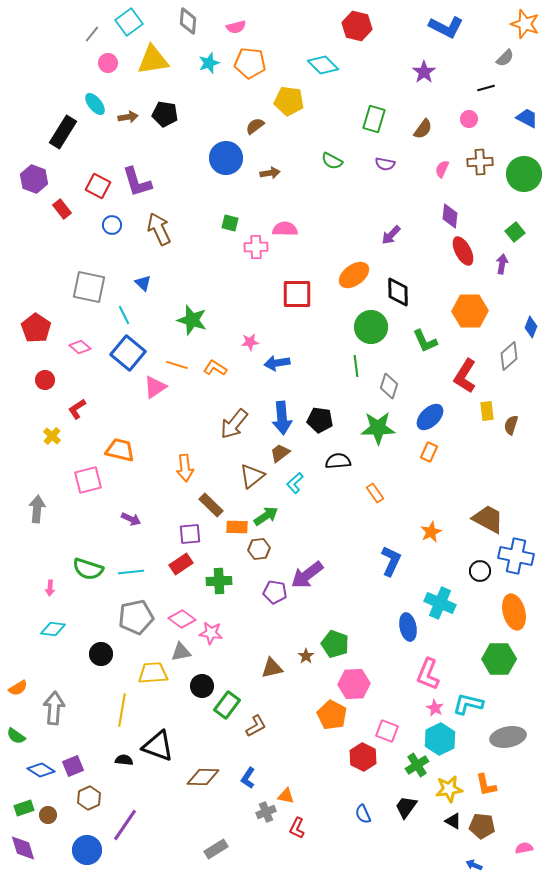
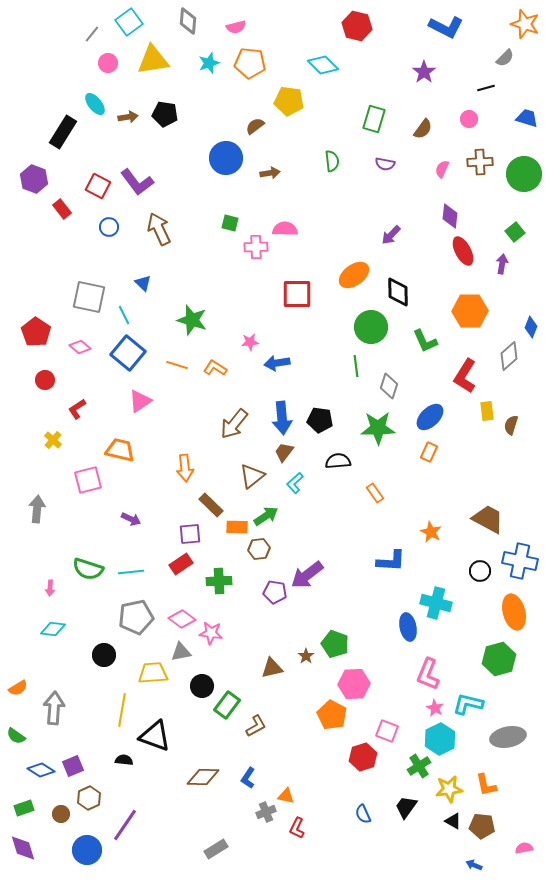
blue trapezoid at (527, 118): rotated 10 degrees counterclockwise
green semicircle at (332, 161): rotated 125 degrees counterclockwise
purple L-shape at (137, 182): rotated 20 degrees counterclockwise
blue circle at (112, 225): moved 3 px left, 2 px down
gray square at (89, 287): moved 10 px down
red pentagon at (36, 328): moved 4 px down
pink triangle at (155, 387): moved 15 px left, 14 px down
yellow cross at (52, 436): moved 1 px right, 4 px down
brown trapezoid at (280, 453): moved 4 px right, 1 px up; rotated 15 degrees counterclockwise
orange star at (431, 532): rotated 20 degrees counterclockwise
blue cross at (516, 556): moved 4 px right, 5 px down
blue L-shape at (391, 561): rotated 68 degrees clockwise
cyan cross at (440, 603): moved 4 px left; rotated 8 degrees counterclockwise
black circle at (101, 654): moved 3 px right, 1 px down
green hexagon at (499, 659): rotated 16 degrees counterclockwise
black triangle at (158, 746): moved 3 px left, 10 px up
red hexagon at (363, 757): rotated 16 degrees clockwise
green cross at (417, 765): moved 2 px right, 1 px down
brown circle at (48, 815): moved 13 px right, 1 px up
